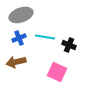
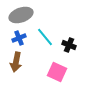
cyan line: rotated 42 degrees clockwise
brown arrow: rotated 66 degrees counterclockwise
